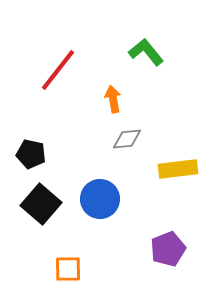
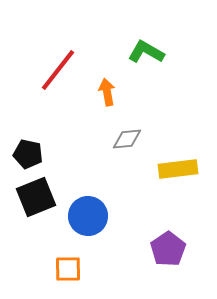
green L-shape: rotated 21 degrees counterclockwise
orange arrow: moved 6 px left, 7 px up
black pentagon: moved 3 px left
blue circle: moved 12 px left, 17 px down
black square: moved 5 px left, 7 px up; rotated 27 degrees clockwise
purple pentagon: rotated 12 degrees counterclockwise
